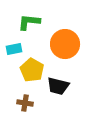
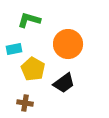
green L-shape: moved 2 px up; rotated 10 degrees clockwise
orange circle: moved 3 px right
yellow pentagon: moved 1 px right, 1 px up
black trapezoid: moved 6 px right, 3 px up; rotated 50 degrees counterclockwise
